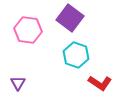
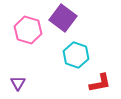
purple square: moved 7 px left
pink hexagon: rotated 8 degrees clockwise
red L-shape: rotated 45 degrees counterclockwise
